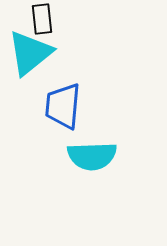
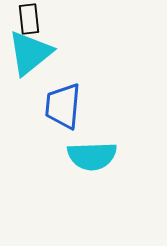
black rectangle: moved 13 px left
